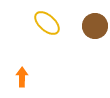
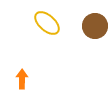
orange arrow: moved 2 px down
